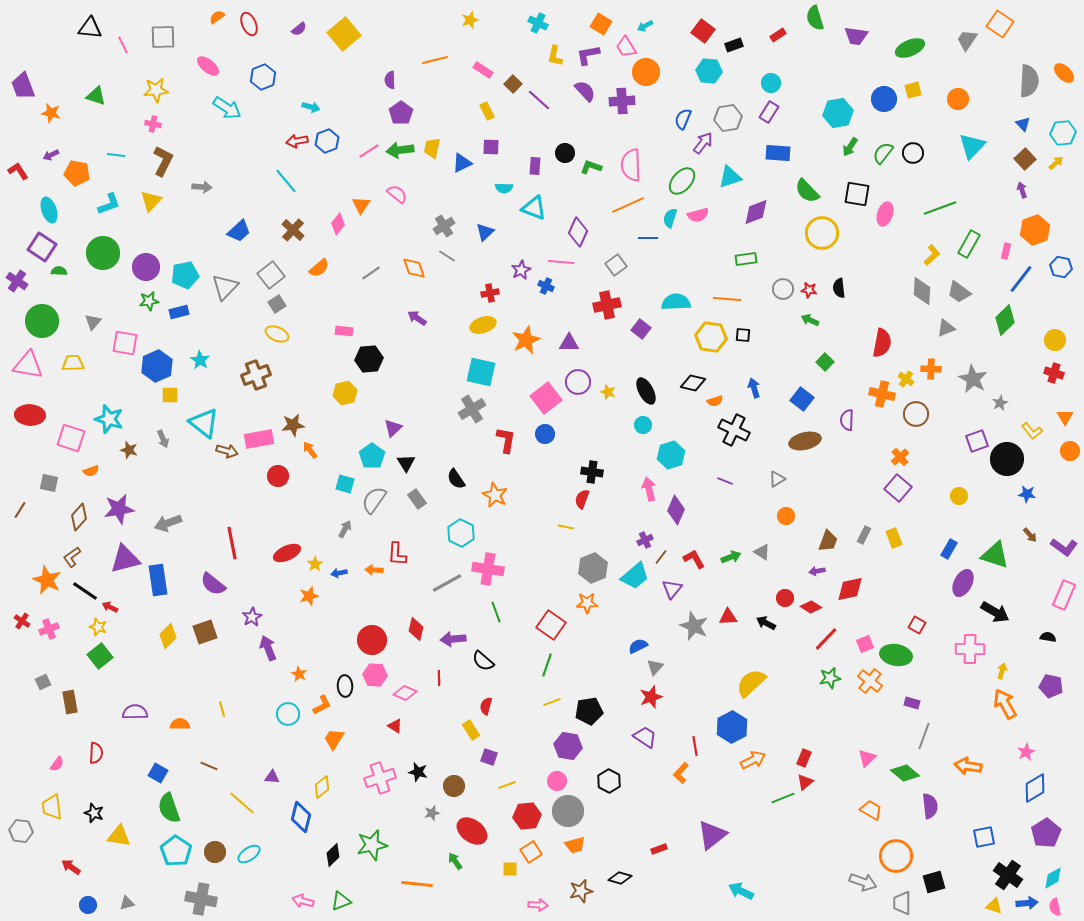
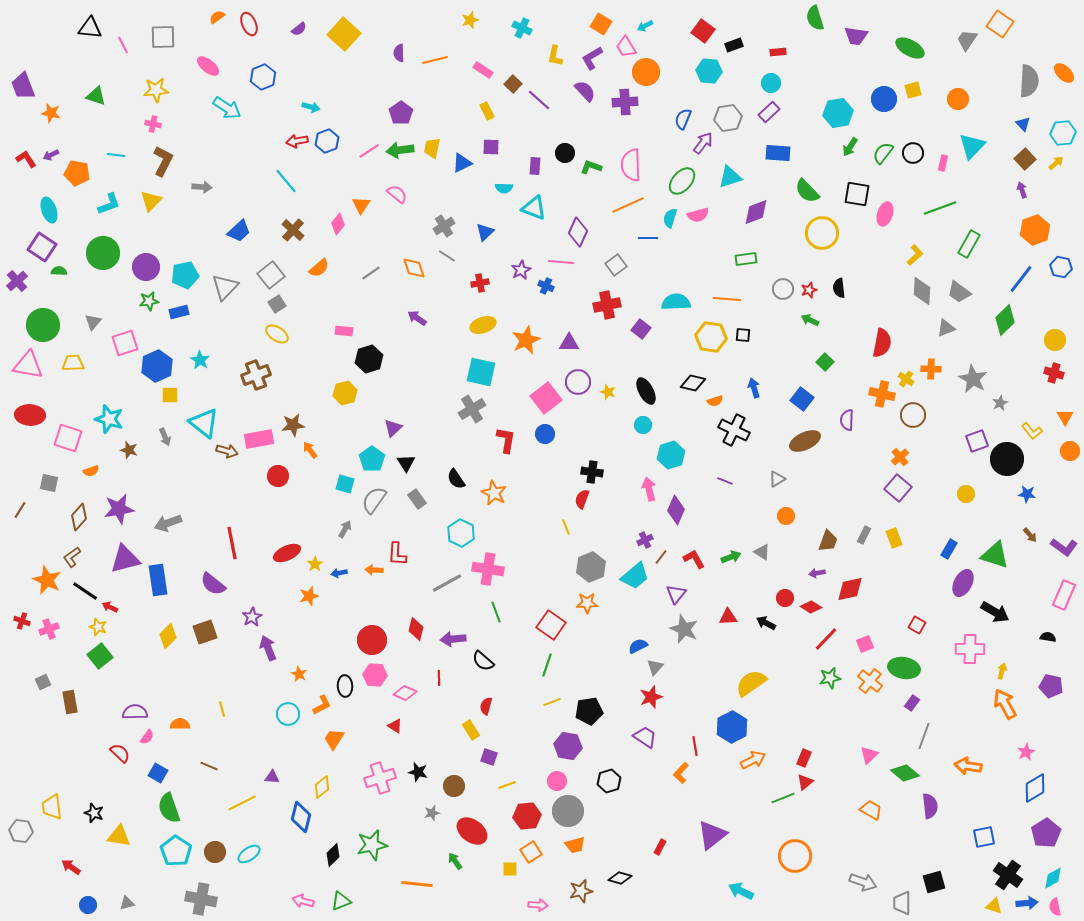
cyan cross at (538, 23): moved 16 px left, 5 px down
yellow square at (344, 34): rotated 8 degrees counterclockwise
red rectangle at (778, 35): moved 17 px down; rotated 28 degrees clockwise
green ellipse at (910, 48): rotated 52 degrees clockwise
purple L-shape at (588, 55): moved 4 px right, 3 px down; rotated 20 degrees counterclockwise
purple semicircle at (390, 80): moved 9 px right, 27 px up
purple cross at (622, 101): moved 3 px right, 1 px down
purple rectangle at (769, 112): rotated 15 degrees clockwise
red L-shape at (18, 171): moved 8 px right, 12 px up
pink rectangle at (1006, 251): moved 63 px left, 88 px up
yellow L-shape at (932, 255): moved 17 px left
purple cross at (17, 281): rotated 15 degrees clockwise
red star at (809, 290): rotated 28 degrees counterclockwise
red cross at (490, 293): moved 10 px left, 10 px up
green circle at (42, 321): moved 1 px right, 4 px down
yellow ellipse at (277, 334): rotated 10 degrees clockwise
pink square at (125, 343): rotated 28 degrees counterclockwise
black hexagon at (369, 359): rotated 12 degrees counterclockwise
brown circle at (916, 414): moved 3 px left, 1 px down
pink square at (71, 438): moved 3 px left
gray arrow at (163, 439): moved 2 px right, 2 px up
brown ellipse at (805, 441): rotated 12 degrees counterclockwise
cyan pentagon at (372, 456): moved 3 px down
orange star at (495, 495): moved 1 px left, 2 px up
yellow circle at (959, 496): moved 7 px right, 2 px up
yellow line at (566, 527): rotated 56 degrees clockwise
gray hexagon at (593, 568): moved 2 px left, 1 px up
purple arrow at (817, 571): moved 2 px down
purple triangle at (672, 589): moved 4 px right, 5 px down
red cross at (22, 621): rotated 14 degrees counterclockwise
gray star at (694, 626): moved 10 px left, 3 px down
green ellipse at (896, 655): moved 8 px right, 13 px down
yellow semicircle at (751, 683): rotated 8 degrees clockwise
purple rectangle at (912, 703): rotated 70 degrees counterclockwise
red semicircle at (96, 753): moved 24 px right; rotated 50 degrees counterclockwise
pink triangle at (867, 758): moved 2 px right, 3 px up
pink semicircle at (57, 764): moved 90 px right, 27 px up
black hexagon at (609, 781): rotated 15 degrees clockwise
yellow line at (242, 803): rotated 68 degrees counterclockwise
red rectangle at (659, 849): moved 1 px right, 2 px up; rotated 42 degrees counterclockwise
orange circle at (896, 856): moved 101 px left
